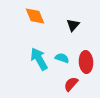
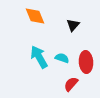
cyan arrow: moved 2 px up
